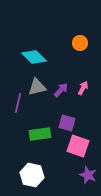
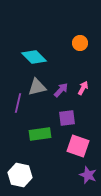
purple square: moved 5 px up; rotated 24 degrees counterclockwise
white hexagon: moved 12 px left
